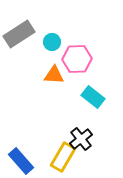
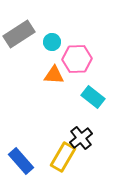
black cross: moved 1 px up
